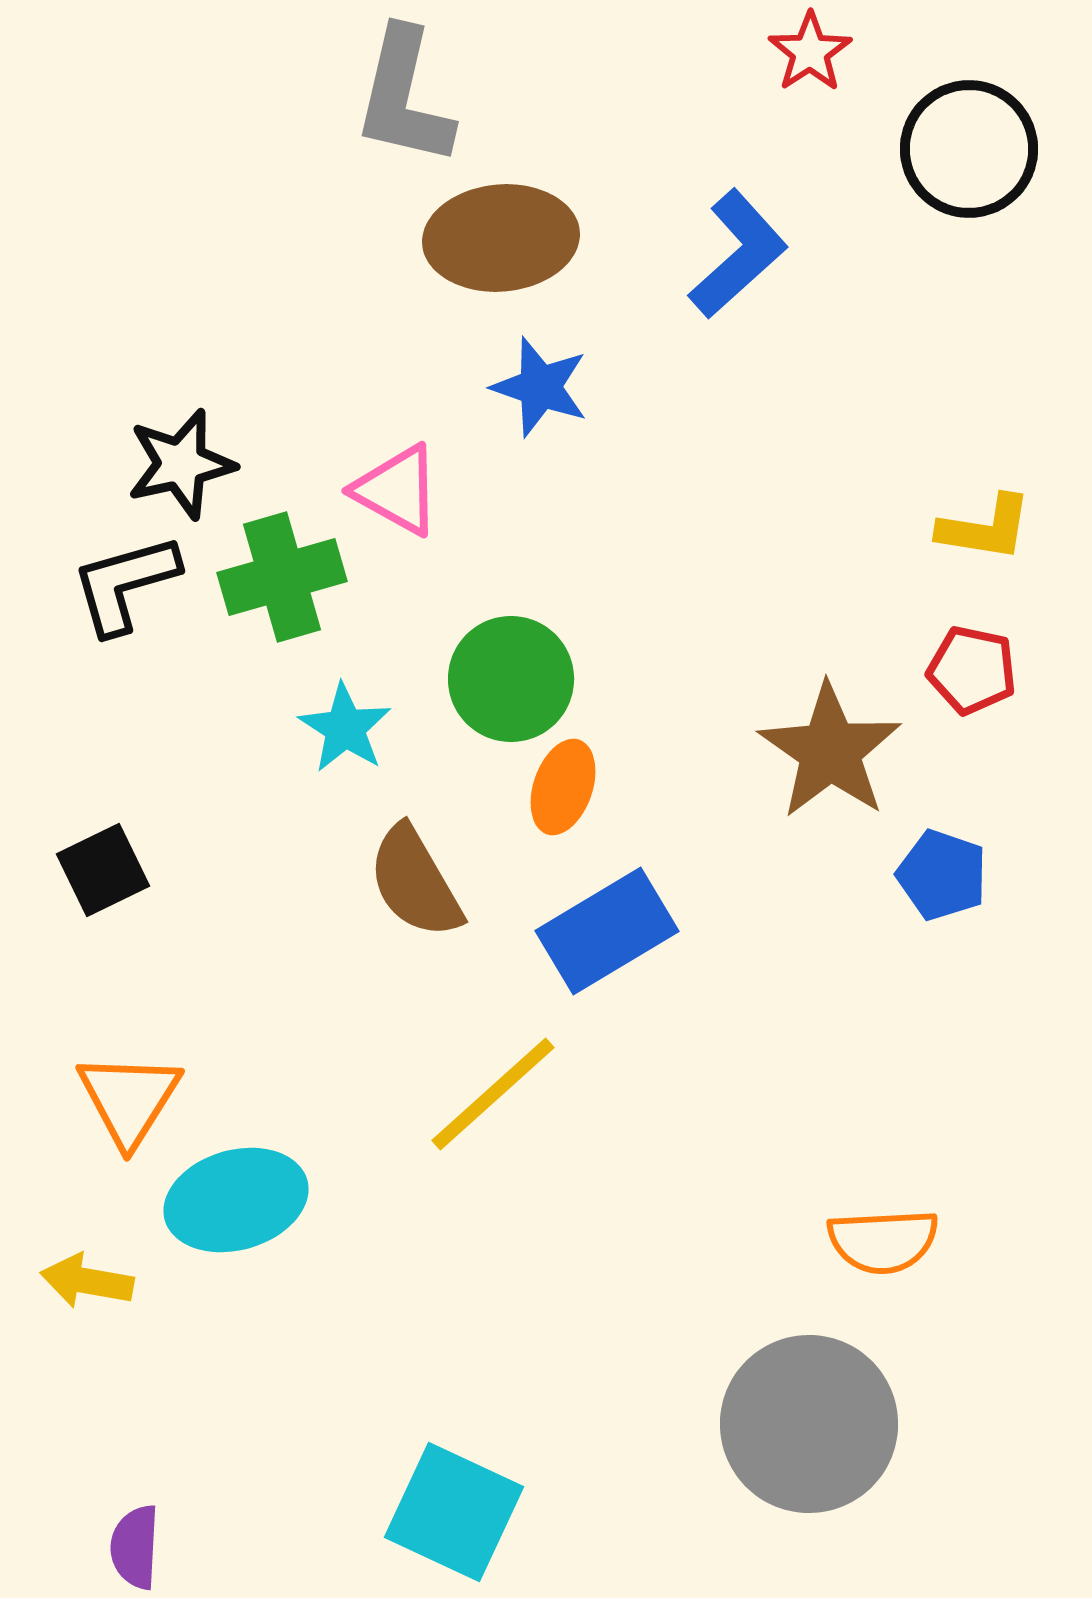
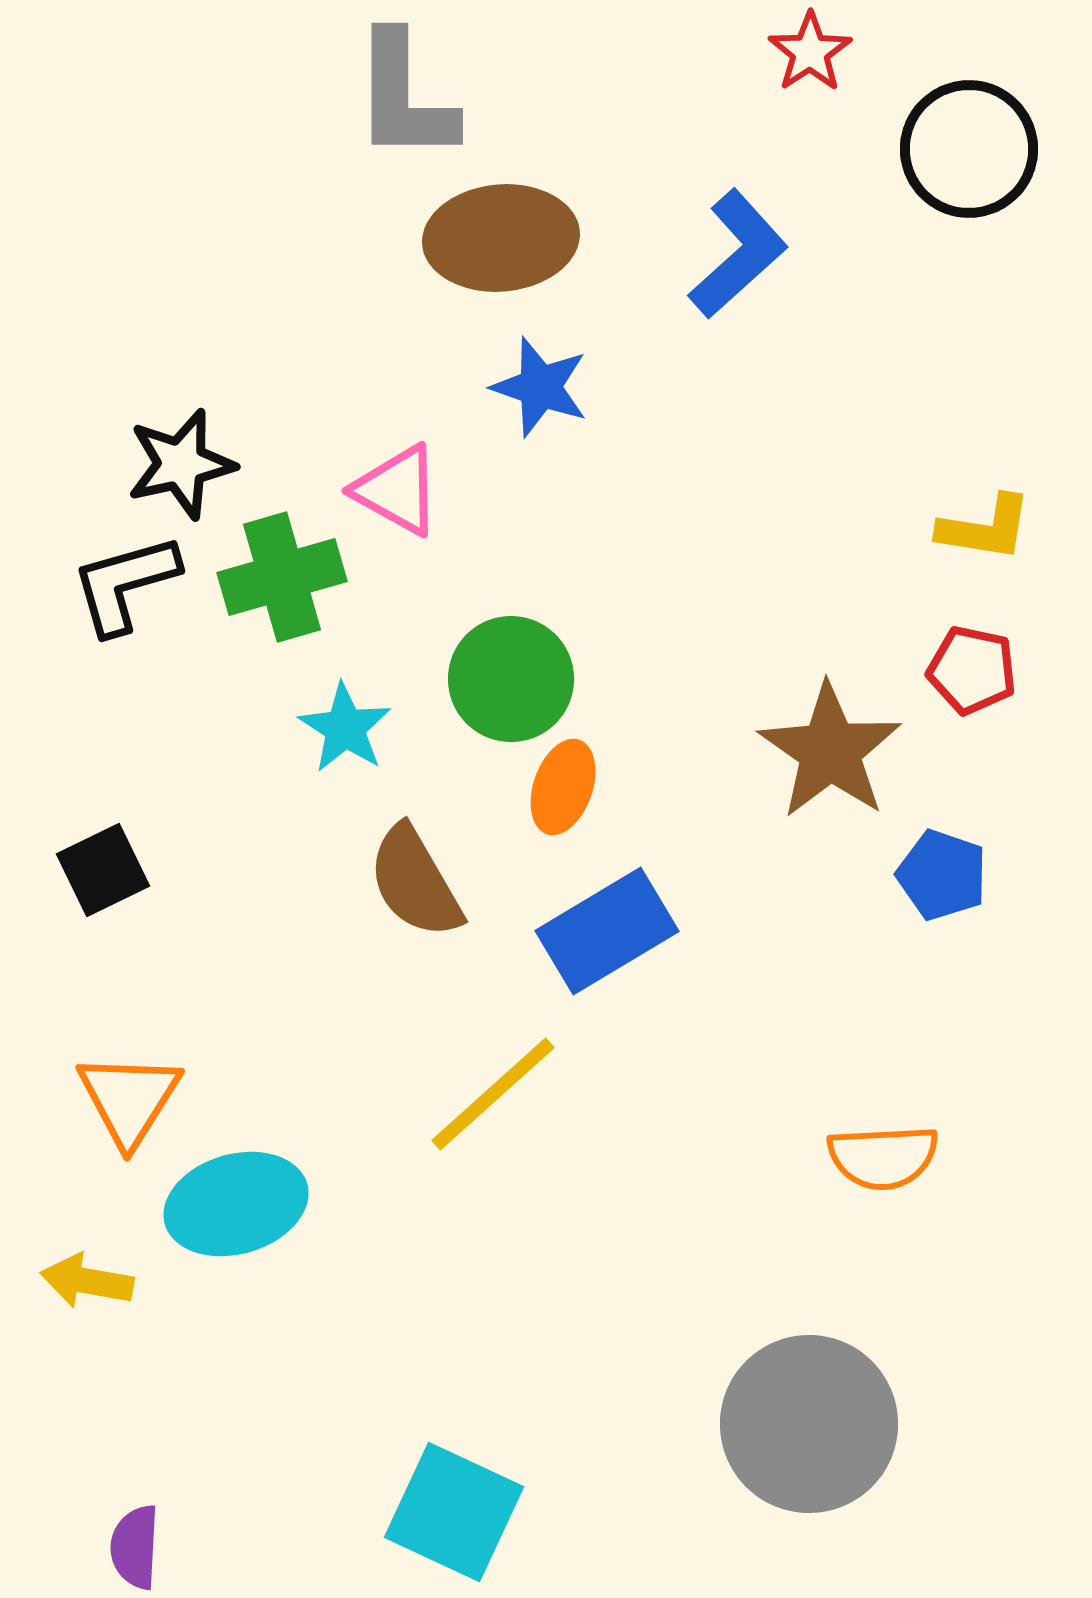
gray L-shape: rotated 13 degrees counterclockwise
cyan ellipse: moved 4 px down
orange semicircle: moved 84 px up
